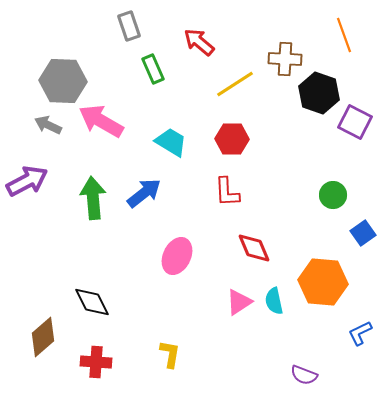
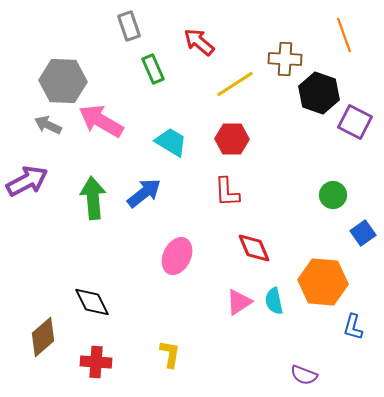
blue L-shape: moved 7 px left, 6 px up; rotated 48 degrees counterclockwise
